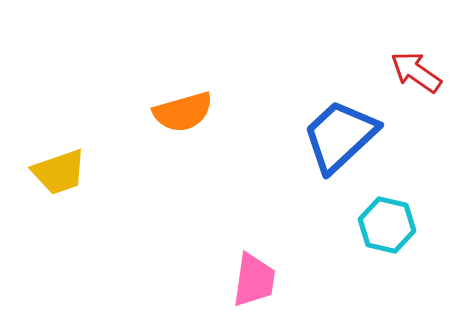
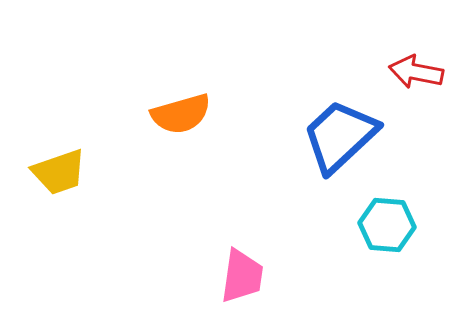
red arrow: rotated 24 degrees counterclockwise
orange semicircle: moved 2 px left, 2 px down
cyan hexagon: rotated 8 degrees counterclockwise
pink trapezoid: moved 12 px left, 4 px up
